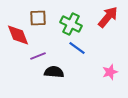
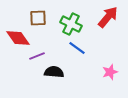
red diamond: moved 3 px down; rotated 15 degrees counterclockwise
purple line: moved 1 px left
